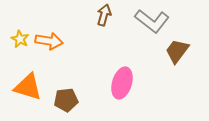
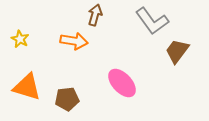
brown arrow: moved 9 px left
gray L-shape: rotated 16 degrees clockwise
orange arrow: moved 25 px right
pink ellipse: rotated 60 degrees counterclockwise
orange triangle: moved 1 px left
brown pentagon: moved 1 px right, 1 px up
